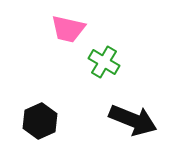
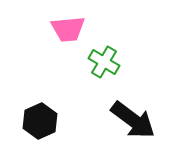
pink trapezoid: rotated 18 degrees counterclockwise
black arrow: rotated 15 degrees clockwise
